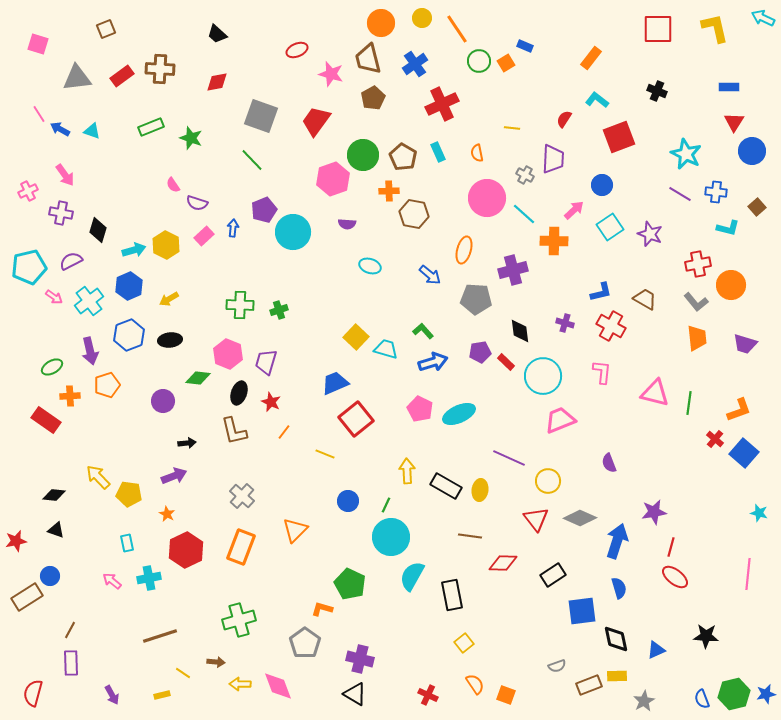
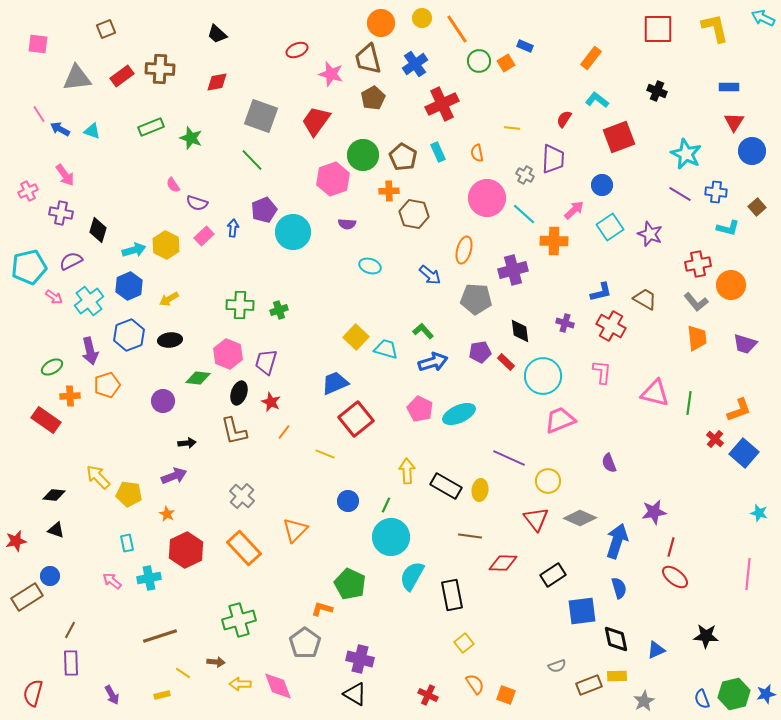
pink square at (38, 44): rotated 10 degrees counterclockwise
orange rectangle at (241, 547): moved 3 px right, 1 px down; rotated 64 degrees counterclockwise
